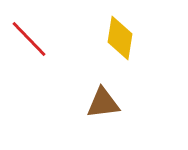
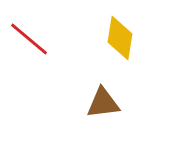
red line: rotated 6 degrees counterclockwise
